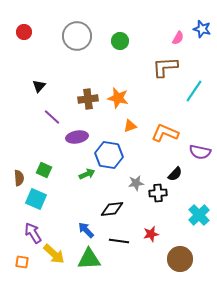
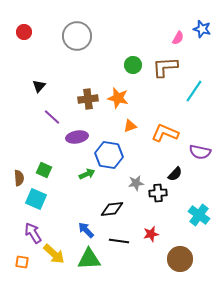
green circle: moved 13 px right, 24 px down
cyan cross: rotated 10 degrees counterclockwise
